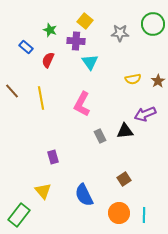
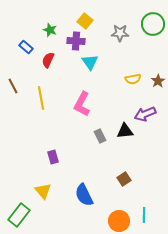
brown line: moved 1 px right, 5 px up; rotated 14 degrees clockwise
orange circle: moved 8 px down
